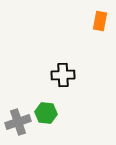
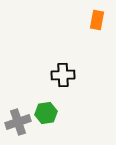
orange rectangle: moved 3 px left, 1 px up
green hexagon: rotated 15 degrees counterclockwise
